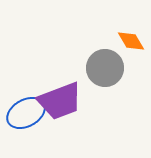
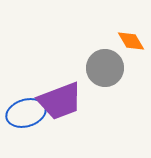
blue ellipse: rotated 12 degrees clockwise
